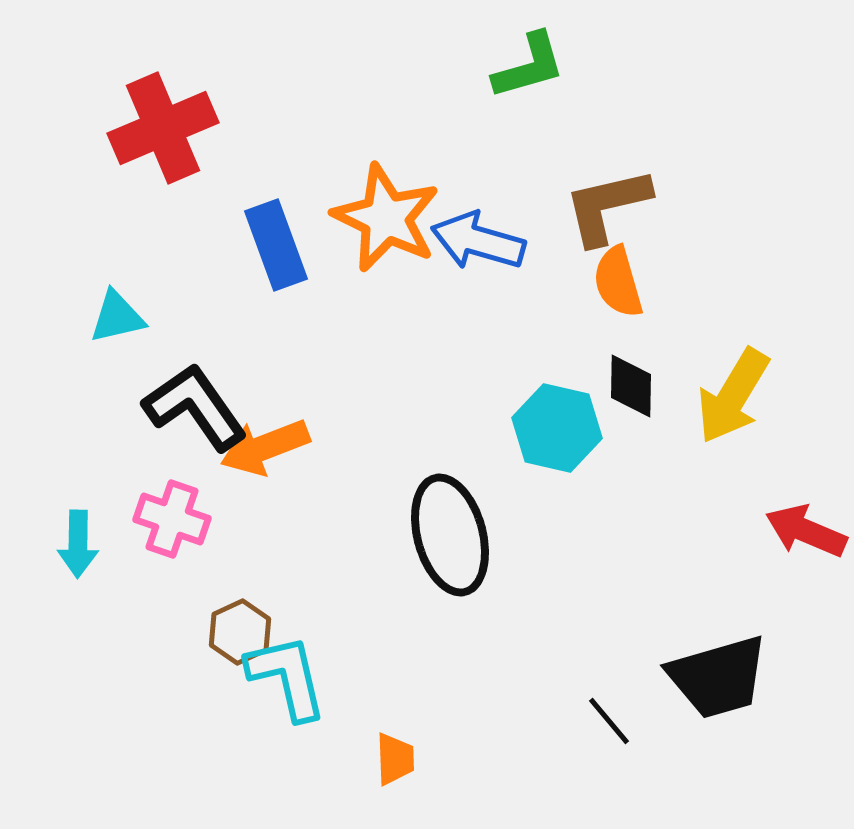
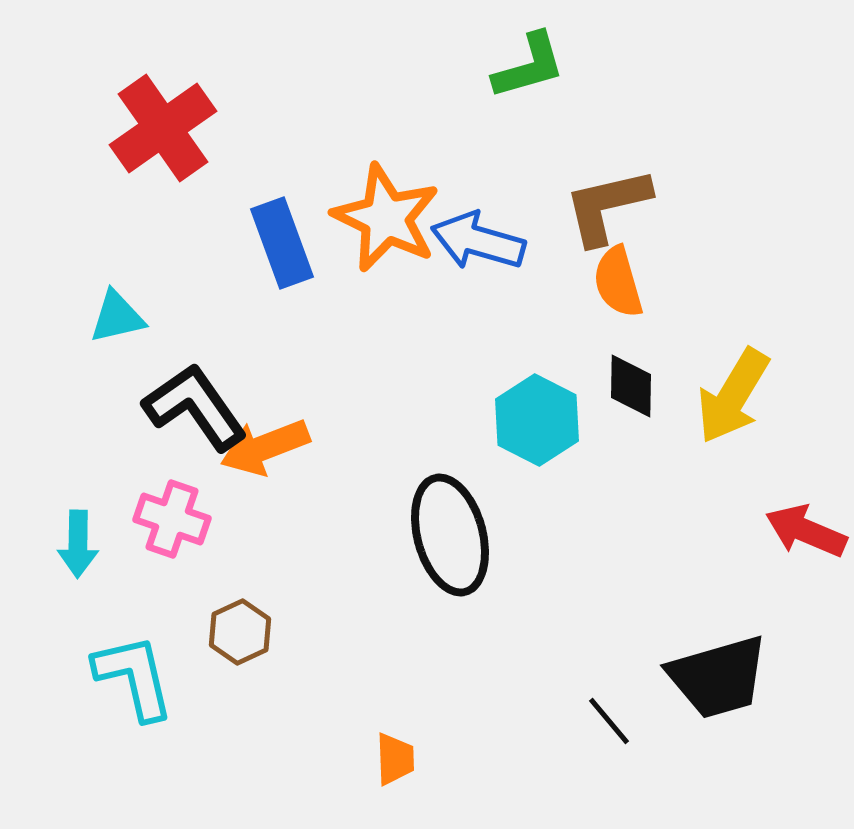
red cross: rotated 12 degrees counterclockwise
blue rectangle: moved 6 px right, 2 px up
cyan hexagon: moved 20 px left, 8 px up; rotated 14 degrees clockwise
cyan L-shape: moved 153 px left
